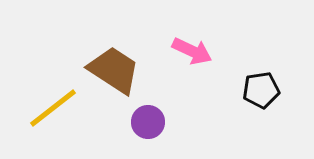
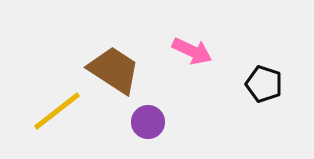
black pentagon: moved 3 px right, 6 px up; rotated 27 degrees clockwise
yellow line: moved 4 px right, 3 px down
